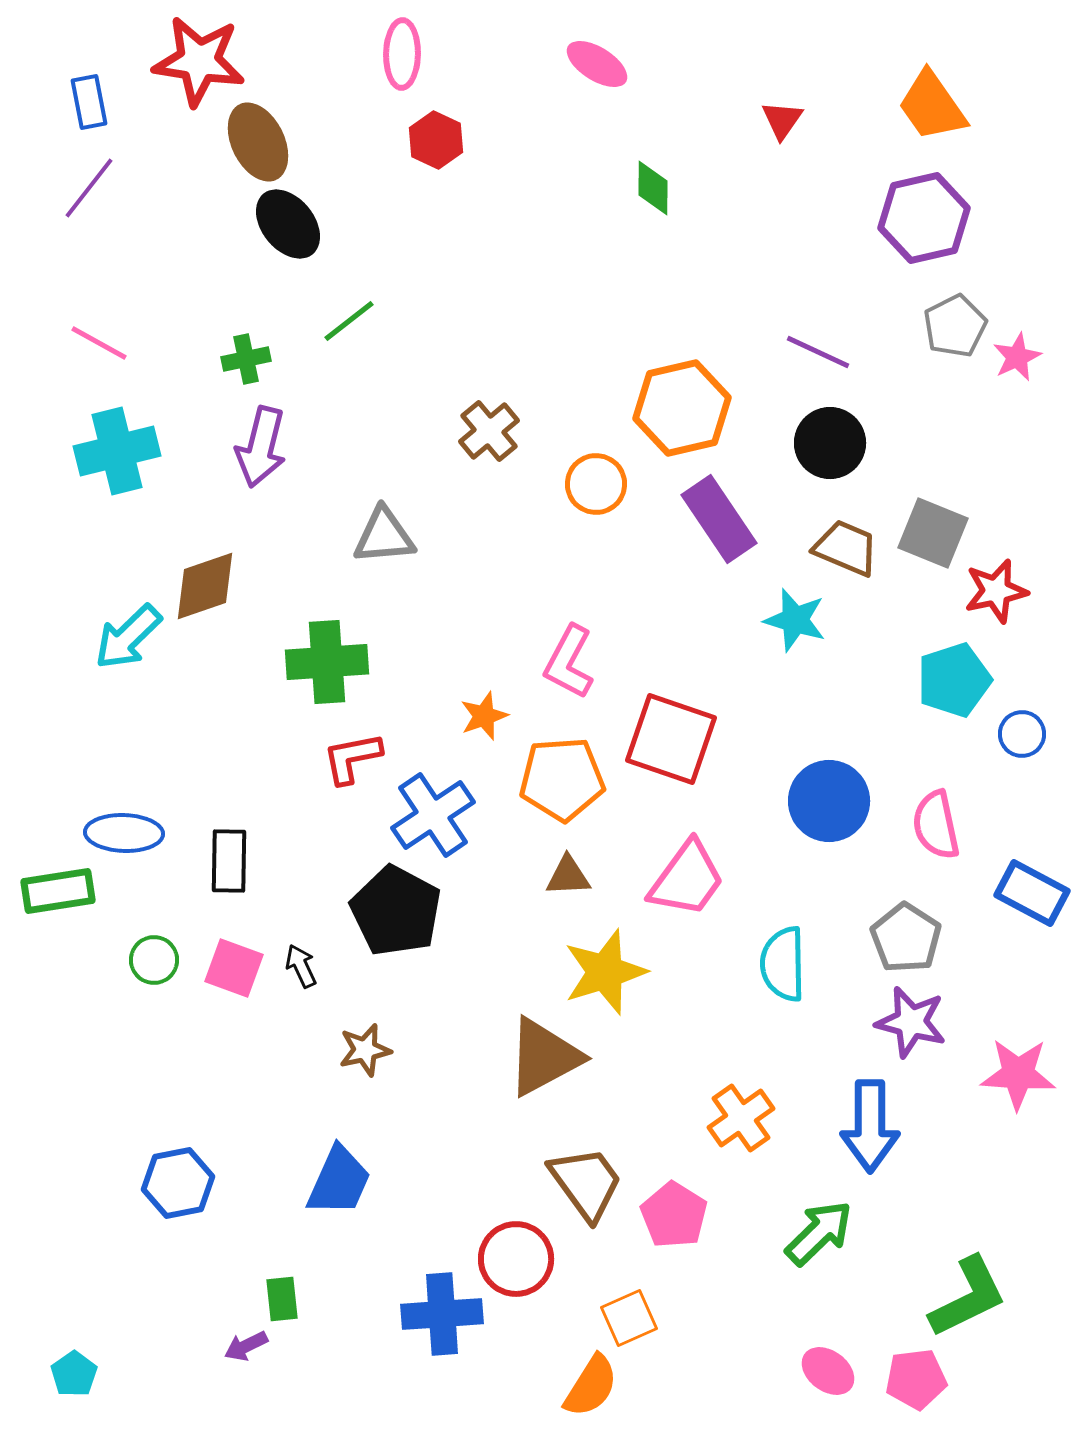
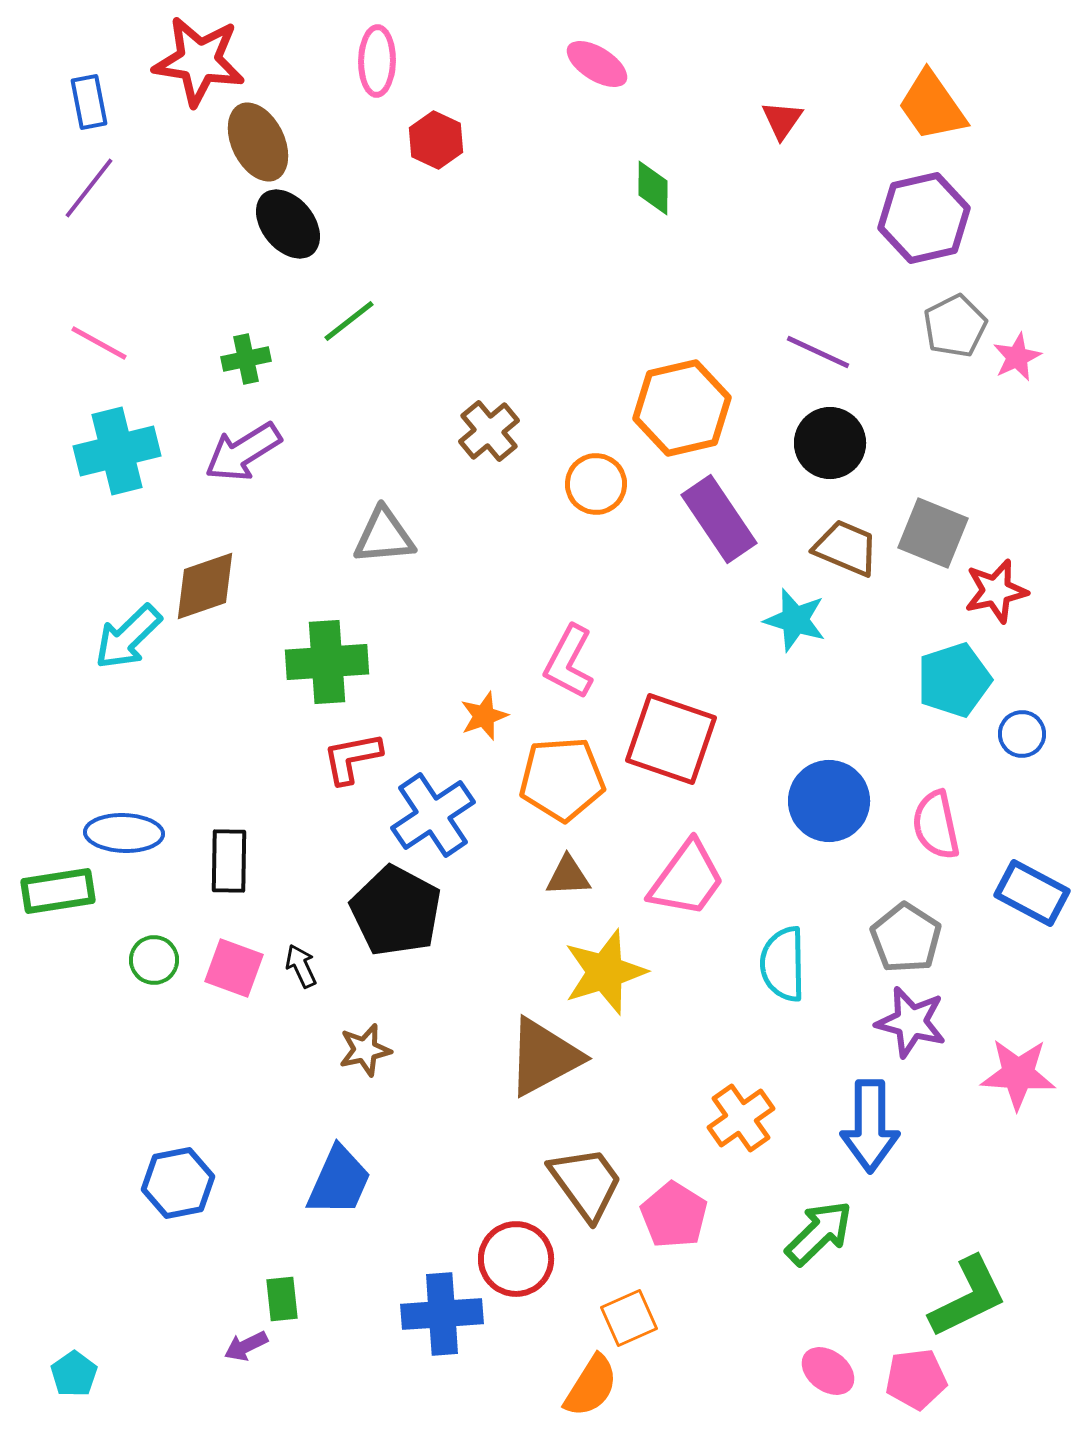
pink ellipse at (402, 54): moved 25 px left, 7 px down
purple arrow at (261, 447): moved 18 px left, 5 px down; rotated 44 degrees clockwise
